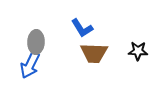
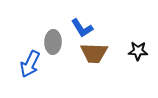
gray ellipse: moved 17 px right
blue arrow: moved 1 px up
